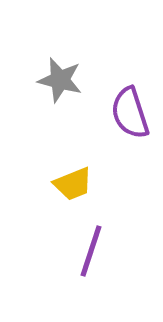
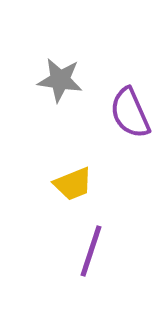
gray star: rotated 6 degrees counterclockwise
purple semicircle: rotated 6 degrees counterclockwise
